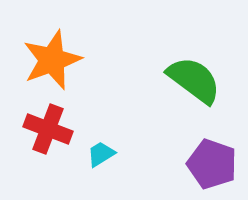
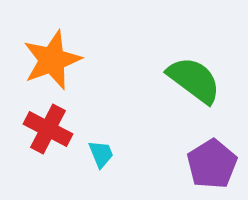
red cross: rotated 6 degrees clockwise
cyan trapezoid: rotated 100 degrees clockwise
purple pentagon: rotated 21 degrees clockwise
